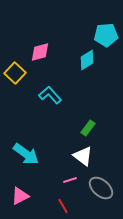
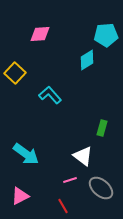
pink diamond: moved 18 px up; rotated 10 degrees clockwise
green rectangle: moved 14 px right; rotated 21 degrees counterclockwise
